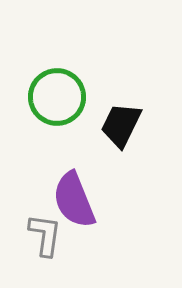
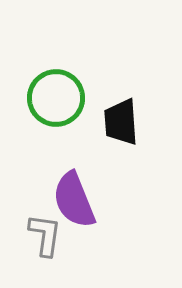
green circle: moved 1 px left, 1 px down
black trapezoid: moved 3 px up; rotated 30 degrees counterclockwise
